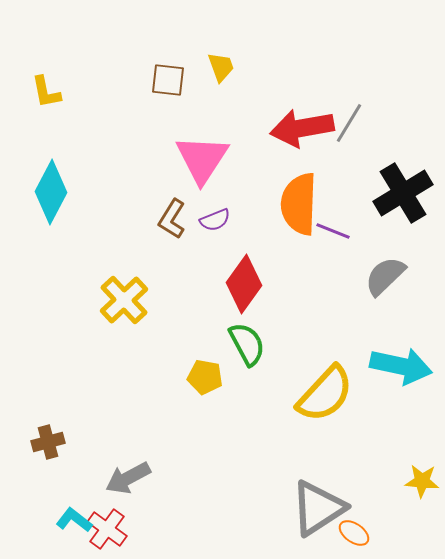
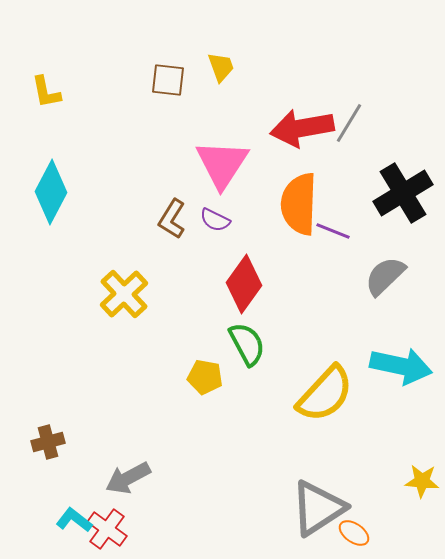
pink triangle: moved 20 px right, 5 px down
purple semicircle: rotated 48 degrees clockwise
yellow cross: moved 6 px up
